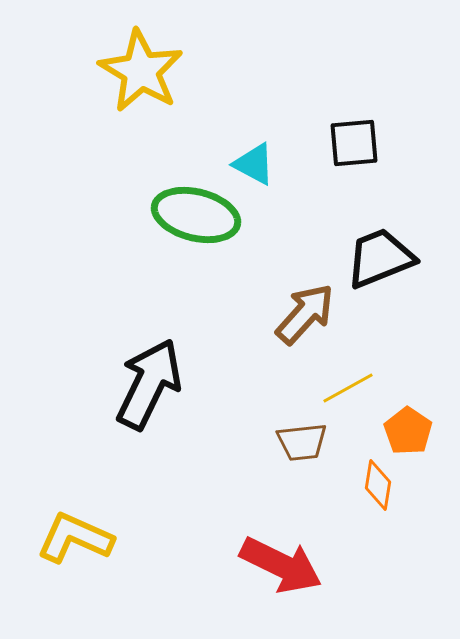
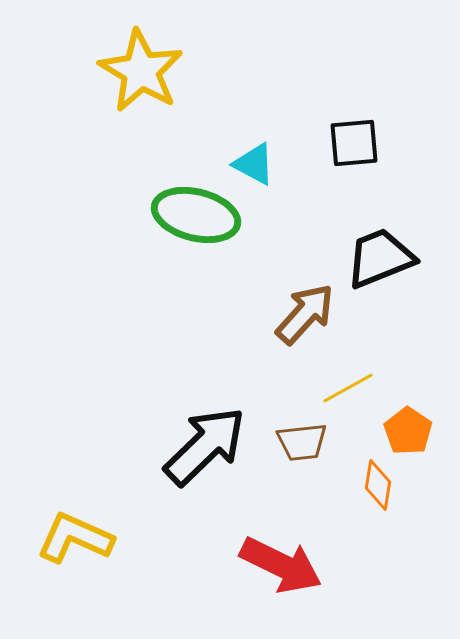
black arrow: moved 56 px right, 62 px down; rotated 20 degrees clockwise
